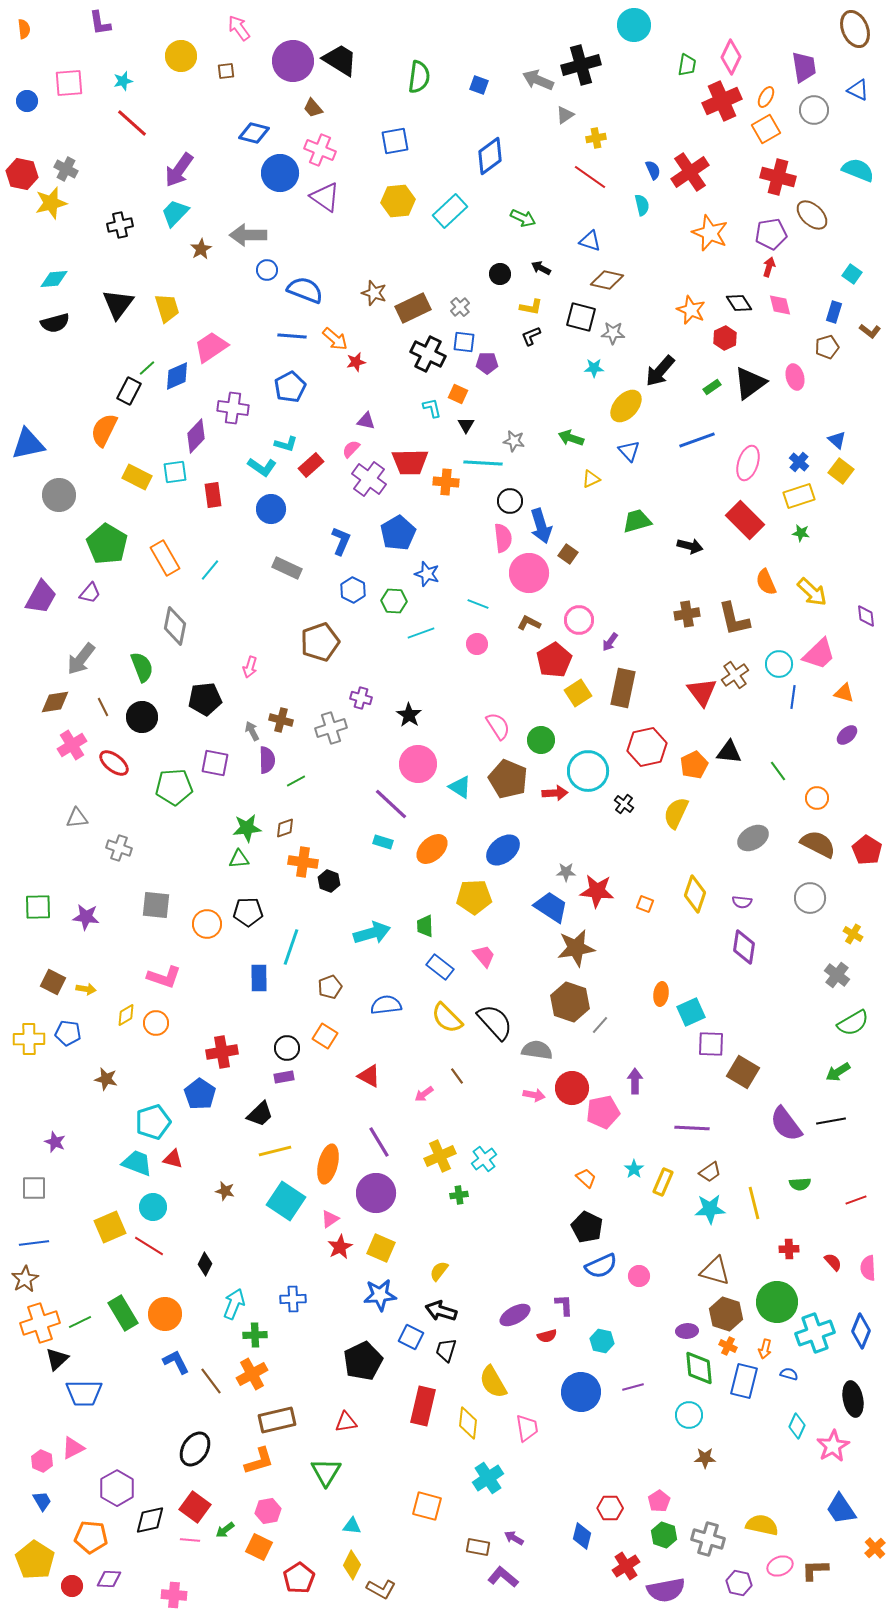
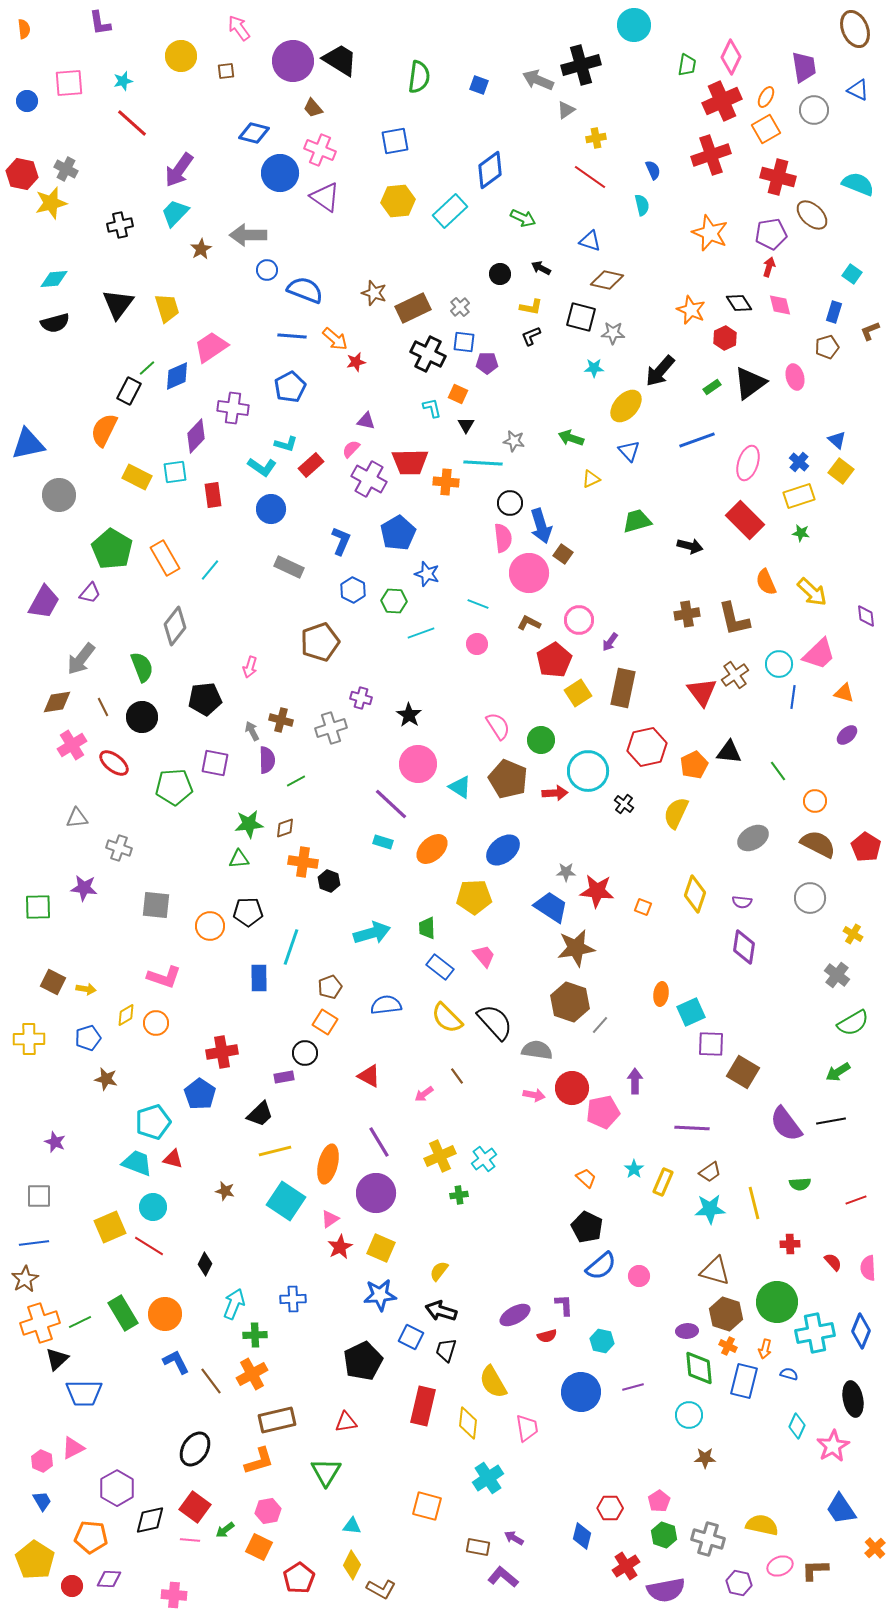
gray triangle at (565, 115): moved 1 px right, 5 px up
blue diamond at (490, 156): moved 14 px down
cyan semicircle at (858, 170): moved 14 px down
red cross at (690, 172): moved 21 px right, 17 px up; rotated 15 degrees clockwise
brown L-shape at (870, 331): rotated 120 degrees clockwise
purple cross at (369, 479): rotated 8 degrees counterclockwise
black circle at (510, 501): moved 2 px down
green pentagon at (107, 544): moved 5 px right, 5 px down
brown square at (568, 554): moved 5 px left
gray rectangle at (287, 568): moved 2 px right, 1 px up
purple trapezoid at (41, 597): moved 3 px right, 5 px down
gray diamond at (175, 626): rotated 27 degrees clockwise
brown diamond at (55, 702): moved 2 px right
orange circle at (817, 798): moved 2 px left, 3 px down
green star at (247, 828): moved 2 px right, 4 px up
red pentagon at (867, 850): moved 1 px left, 3 px up
orange square at (645, 904): moved 2 px left, 3 px down
purple star at (86, 917): moved 2 px left, 29 px up
orange circle at (207, 924): moved 3 px right, 2 px down
green trapezoid at (425, 926): moved 2 px right, 2 px down
blue pentagon at (68, 1033): moved 20 px right, 5 px down; rotated 25 degrees counterclockwise
orange square at (325, 1036): moved 14 px up
black circle at (287, 1048): moved 18 px right, 5 px down
gray square at (34, 1188): moved 5 px right, 8 px down
red cross at (789, 1249): moved 1 px right, 5 px up
blue semicircle at (601, 1266): rotated 16 degrees counterclockwise
cyan cross at (815, 1333): rotated 9 degrees clockwise
